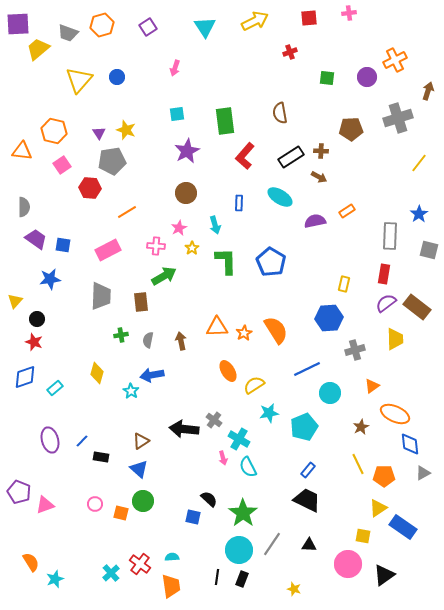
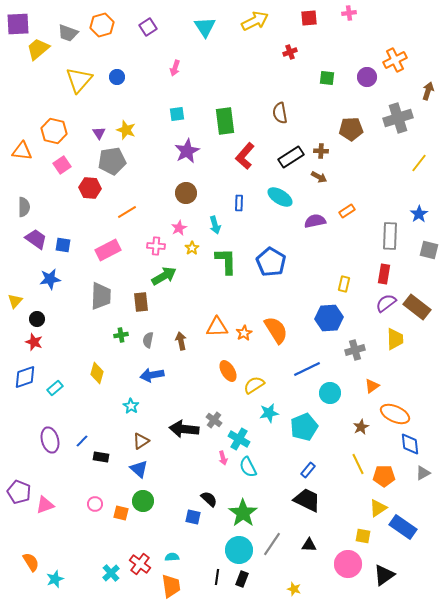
cyan star at (131, 391): moved 15 px down
